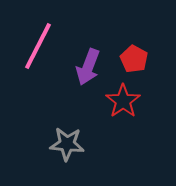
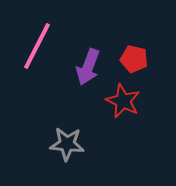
pink line: moved 1 px left
red pentagon: rotated 16 degrees counterclockwise
red star: rotated 12 degrees counterclockwise
